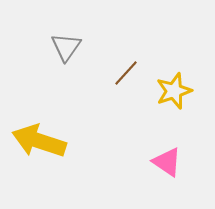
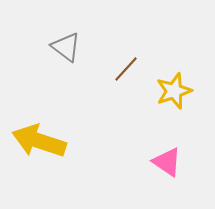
gray triangle: rotated 28 degrees counterclockwise
brown line: moved 4 px up
